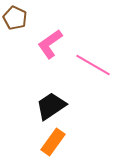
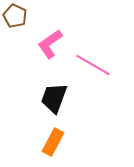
brown pentagon: moved 2 px up
black trapezoid: moved 3 px right, 8 px up; rotated 36 degrees counterclockwise
orange rectangle: rotated 8 degrees counterclockwise
